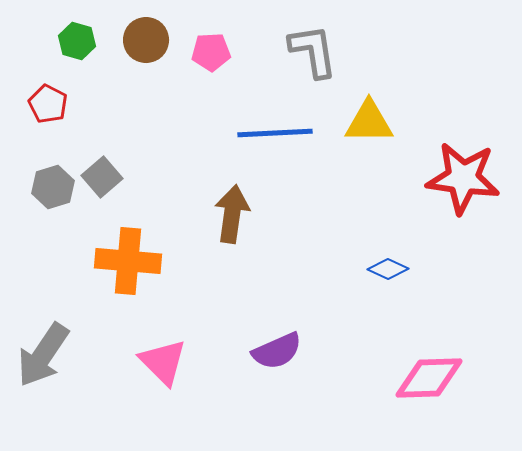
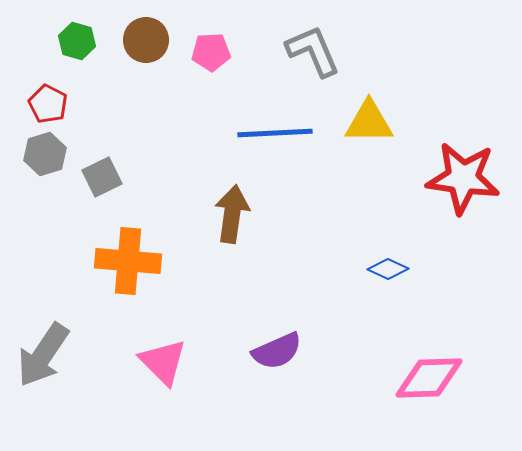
gray L-shape: rotated 14 degrees counterclockwise
gray square: rotated 15 degrees clockwise
gray hexagon: moved 8 px left, 33 px up
